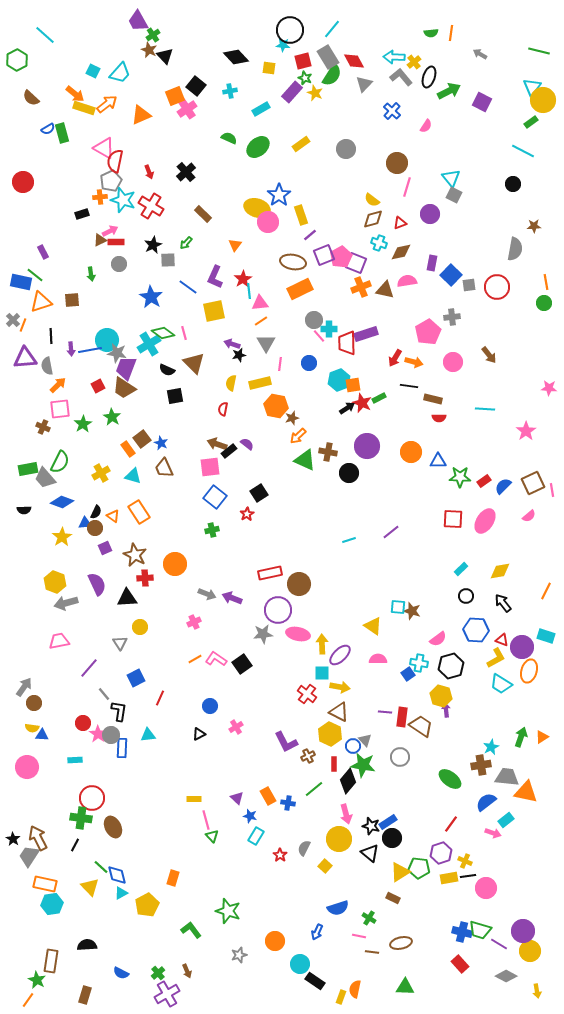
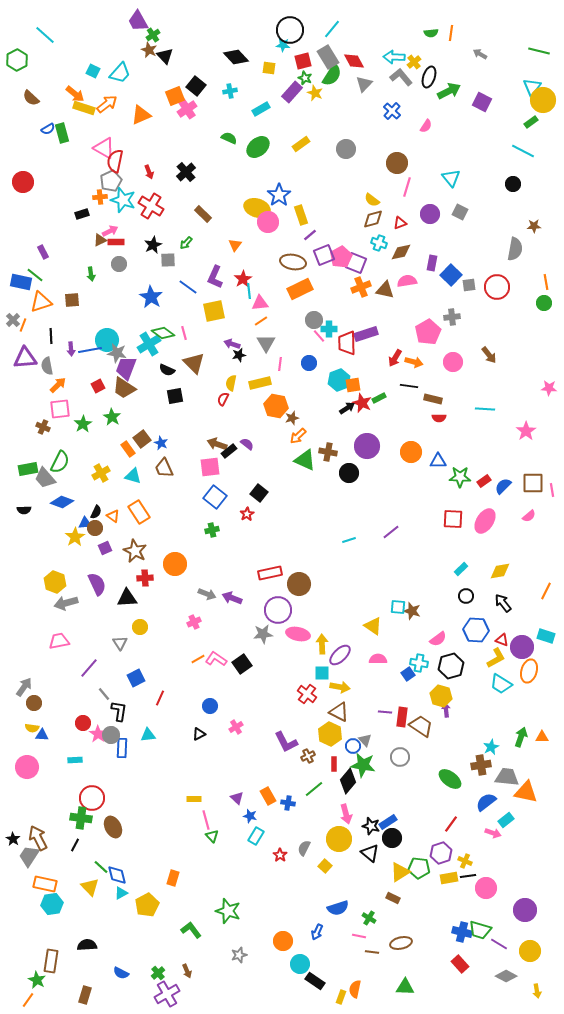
gray square at (454, 195): moved 6 px right, 17 px down
red semicircle at (223, 409): moved 10 px up; rotated 16 degrees clockwise
brown square at (533, 483): rotated 25 degrees clockwise
black square at (259, 493): rotated 18 degrees counterclockwise
yellow star at (62, 537): moved 13 px right
brown star at (135, 555): moved 4 px up
orange line at (195, 659): moved 3 px right
orange triangle at (542, 737): rotated 32 degrees clockwise
purple circle at (523, 931): moved 2 px right, 21 px up
orange circle at (275, 941): moved 8 px right
